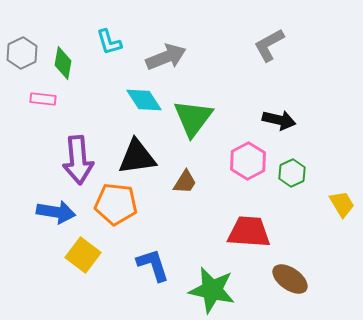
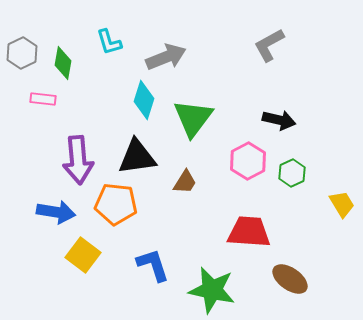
cyan diamond: rotated 51 degrees clockwise
